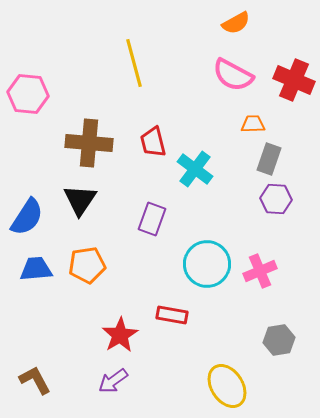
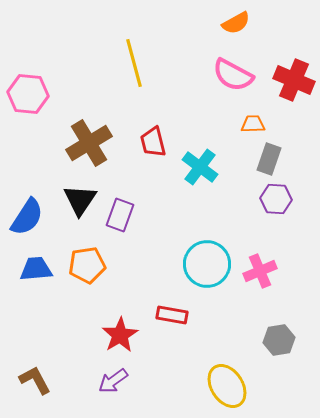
brown cross: rotated 36 degrees counterclockwise
cyan cross: moved 5 px right, 2 px up
purple rectangle: moved 32 px left, 4 px up
